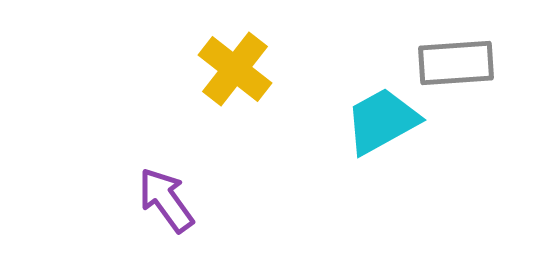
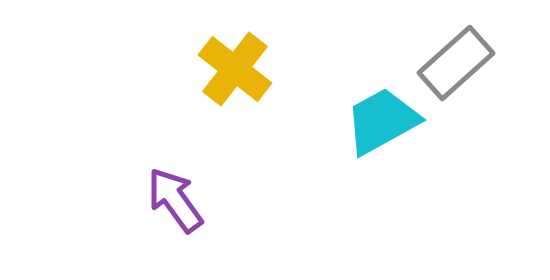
gray rectangle: rotated 38 degrees counterclockwise
purple arrow: moved 9 px right
